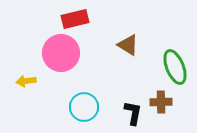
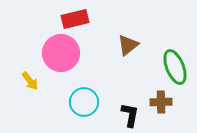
brown triangle: rotated 50 degrees clockwise
yellow arrow: moved 4 px right; rotated 120 degrees counterclockwise
cyan circle: moved 5 px up
black L-shape: moved 3 px left, 2 px down
